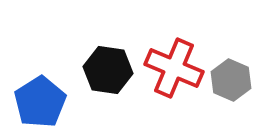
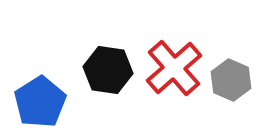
red cross: rotated 26 degrees clockwise
